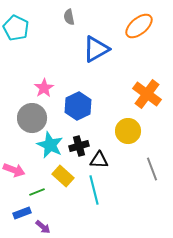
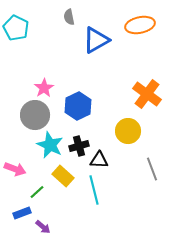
orange ellipse: moved 1 px right, 1 px up; rotated 28 degrees clockwise
blue triangle: moved 9 px up
gray circle: moved 3 px right, 3 px up
pink arrow: moved 1 px right, 1 px up
green line: rotated 21 degrees counterclockwise
